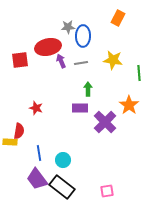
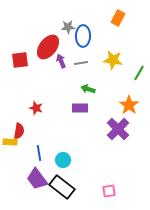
red ellipse: rotated 40 degrees counterclockwise
green line: rotated 35 degrees clockwise
green arrow: rotated 72 degrees counterclockwise
purple cross: moved 13 px right, 7 px down
pink square: moved 2 px right
